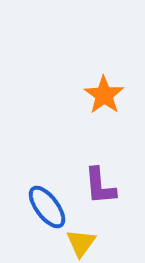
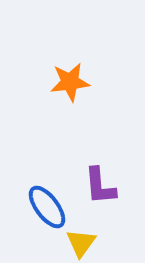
orange star: moved 34 px left, 13 px up; rotated 30 degrees clockwise
